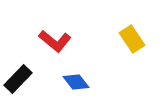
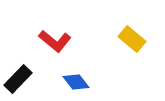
yellow rectangle: rotated 16 degrees counterclockwise
